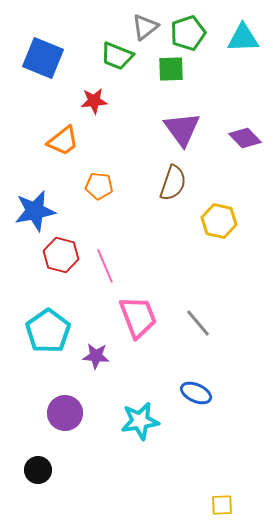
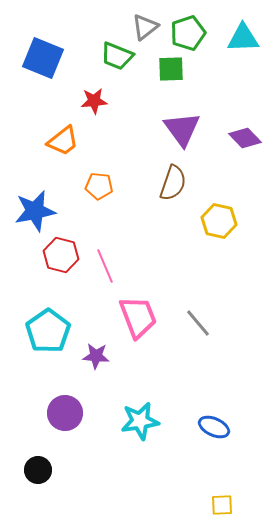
blue ellipse: moved 18 px right, 34 px down
